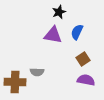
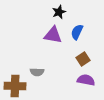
brown cross: moved 4 px down
